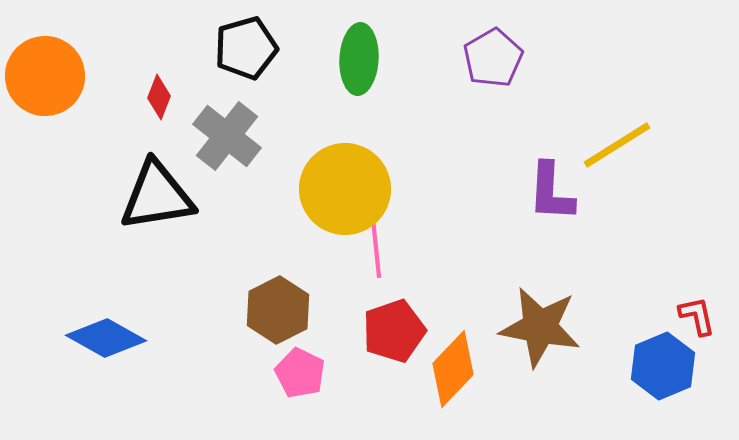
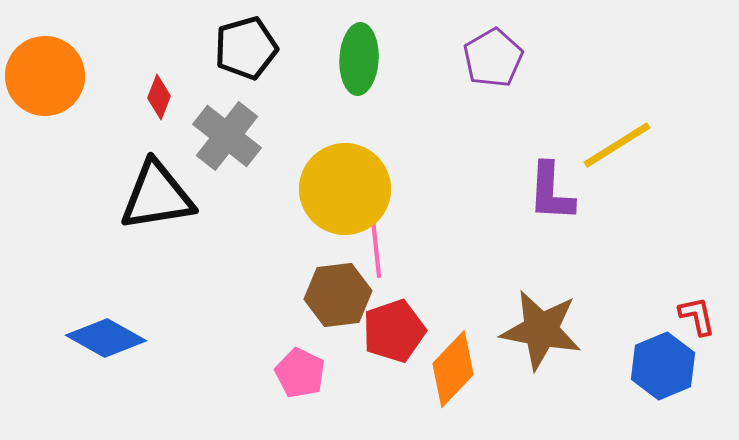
brown hexagon: moved 60 px right, 15 px up; rotated 20 degrees clockwise
brown star: moved 1 px right, 3 px down
